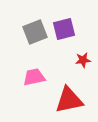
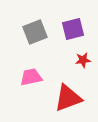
purple square: moved 9 px right
pink trapezoid: moved 3 px left
red triangle: moved 1 px left, 2 px up; rotated 8 degrees counterclockwise
